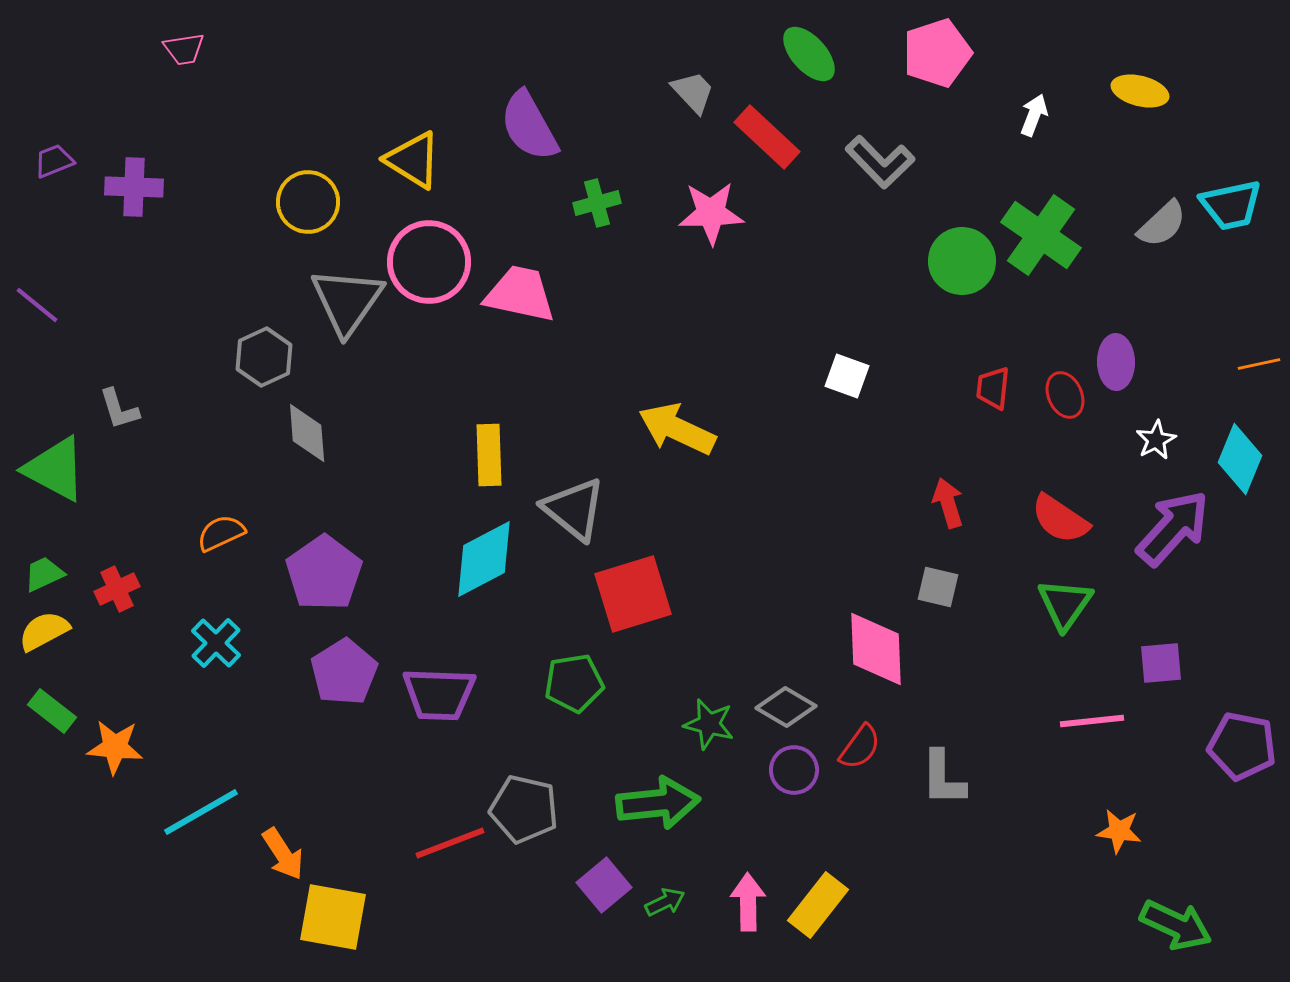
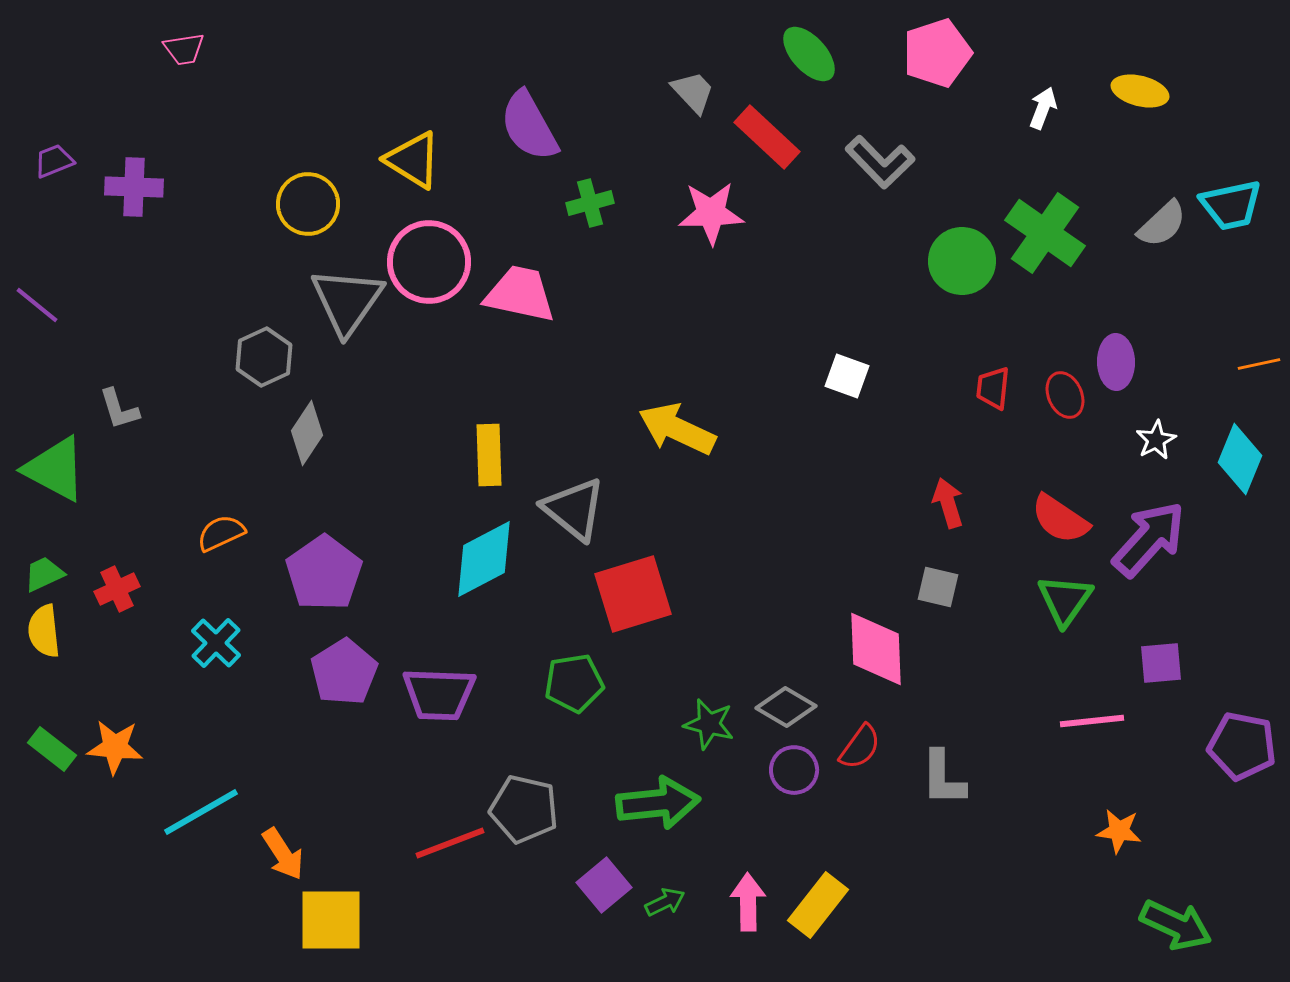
white arrow at (1034, 115): moved 9 px right, 7 px up
yellow circle at (308, 202): moved 2 px down
green cross at (597, 203): moved 7 px left
green cross at (1041, 235): moved 4 px right, 2 px up
gray diamond at (307, 433): rotated 38 degrees clockwise
purple arrow at (1173, 528): moved 24 px left, 11 px down
green triangle at (1065, 604): moved 4 px up
yellow semicircle at (44, 631): rotated 68 degrees counterclockwise
green rectangle at (52, 711): moved 38 px down
yellow square at (333, 917): moved 2 px left, 3 px down; rotated 10 degrees counterclockwise
